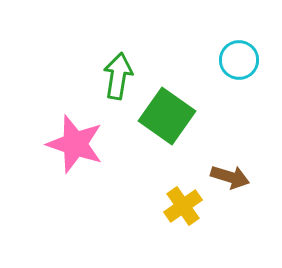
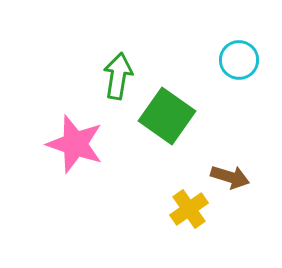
yellow cross: moved 6 px right, 3 px down
